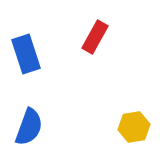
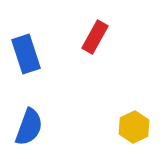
yellow hexagon: rotated 16 degrees counterclockwise
